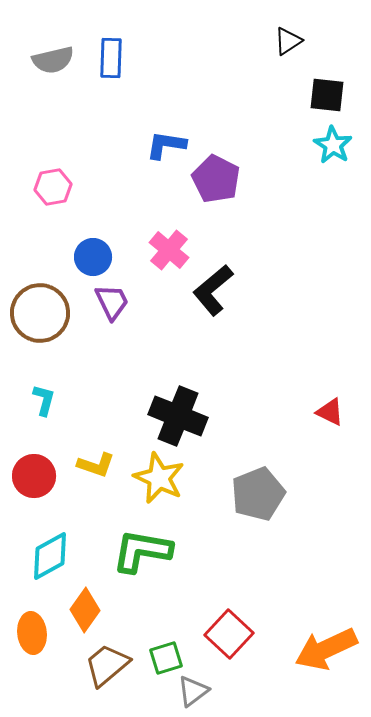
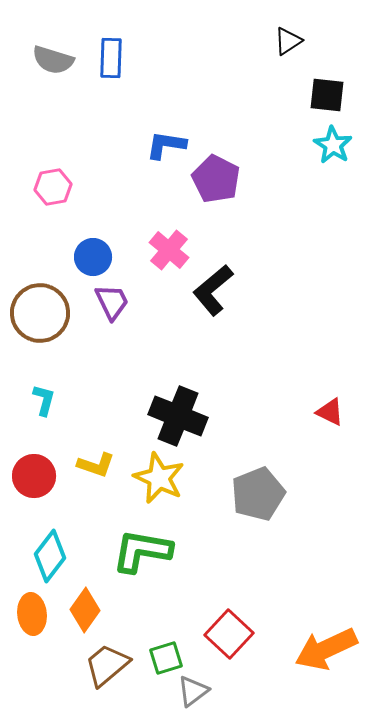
gray semicircle: rotated 30 degrees clockwise
cyan diamond: rotated 24 degrees counterclockwise
orange ellipse: moved 19 px up
